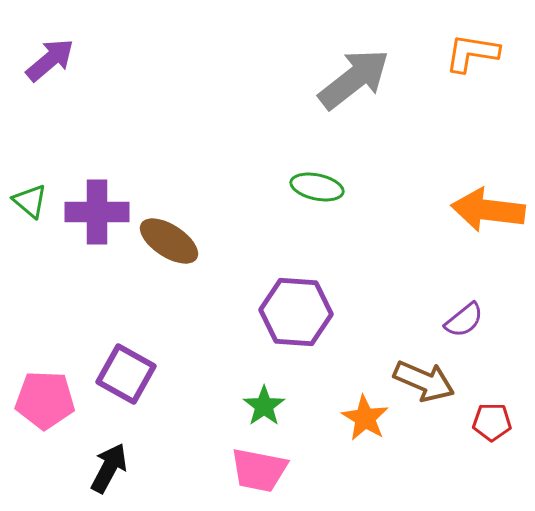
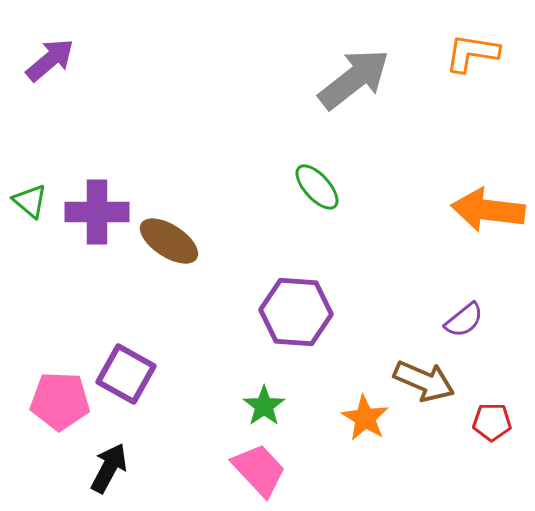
green ellipse: rotated 36 degrees clockwise
pink pentagon: moved 15 px right, 1 px down
pink trapezoid: rotated 144 degrees counterclockwise
